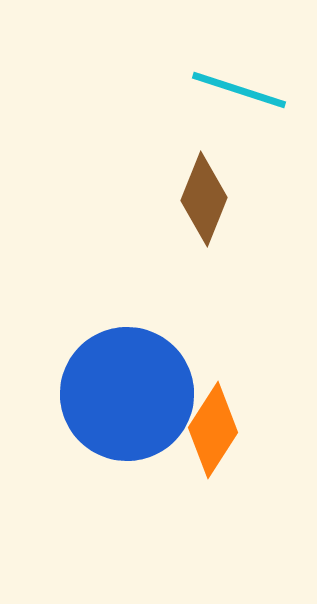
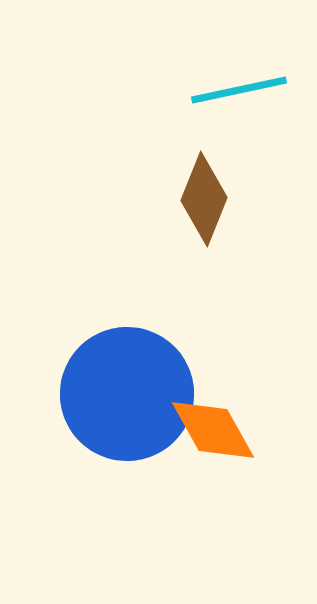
cyan line: rotated 30 degrees counterclockwise
orange diamond: rotated 62 degrees counterclockwise
